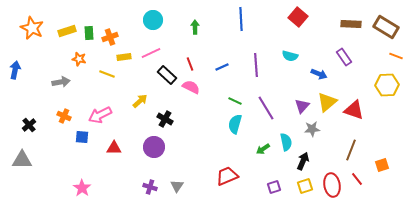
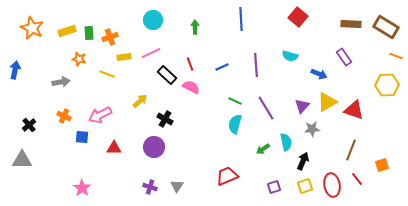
yellow triangle at (327, 102): rotated 10 degrees clockwise
